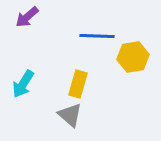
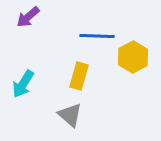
purple arrow: moved 1 px right
yellow hexagon: rotated 20 degrees counterclockwise
yellow rectangle: moved 1 px right, 8 px up
